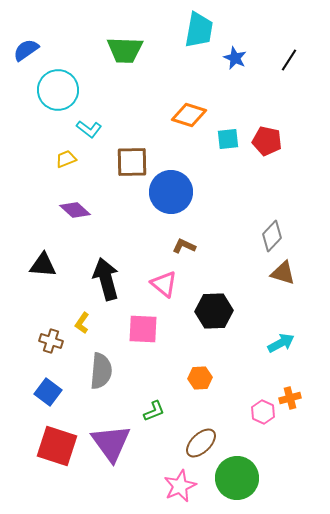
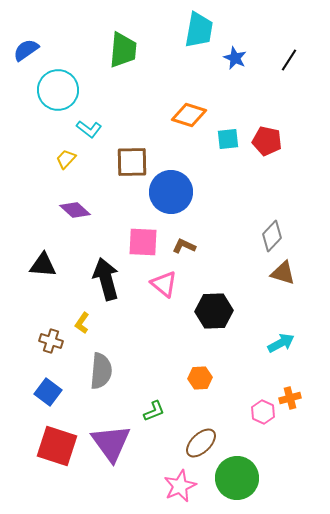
green trapezoid: moved 2 px left; rotated 87 degrees counterclockwise
yellow trapezoid: rotated 25 degrees counterclockwise
pink square: moved 87 px up
